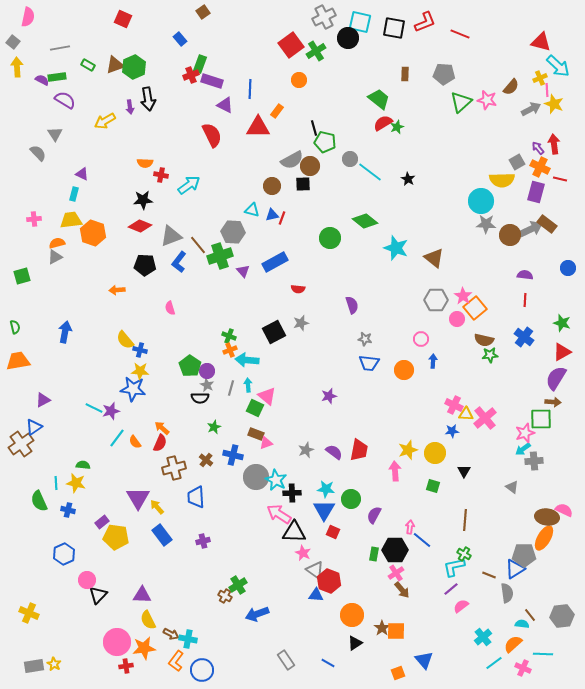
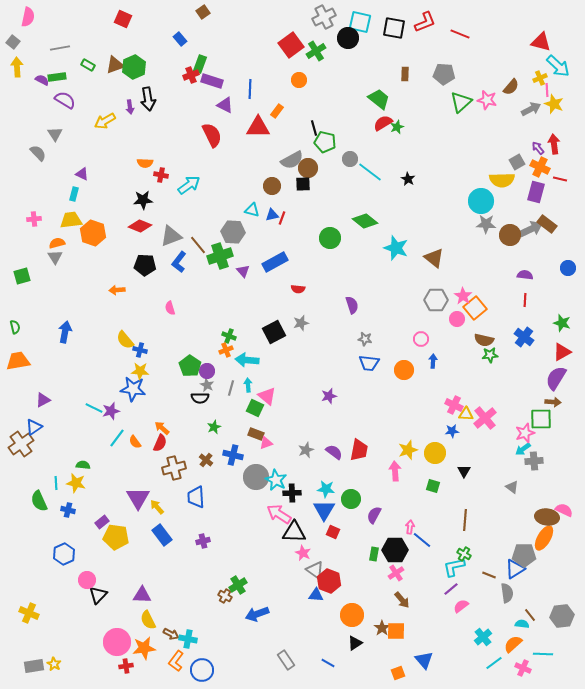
brown circle at (310, 166): moved 2 px left, 2 px down
gray triangle at (55, 257): rotated 35 degrees counterclockwise
orange cross at (230, 350): moved 4 px left
brown arrow at (402, 590): moved 10 px down
